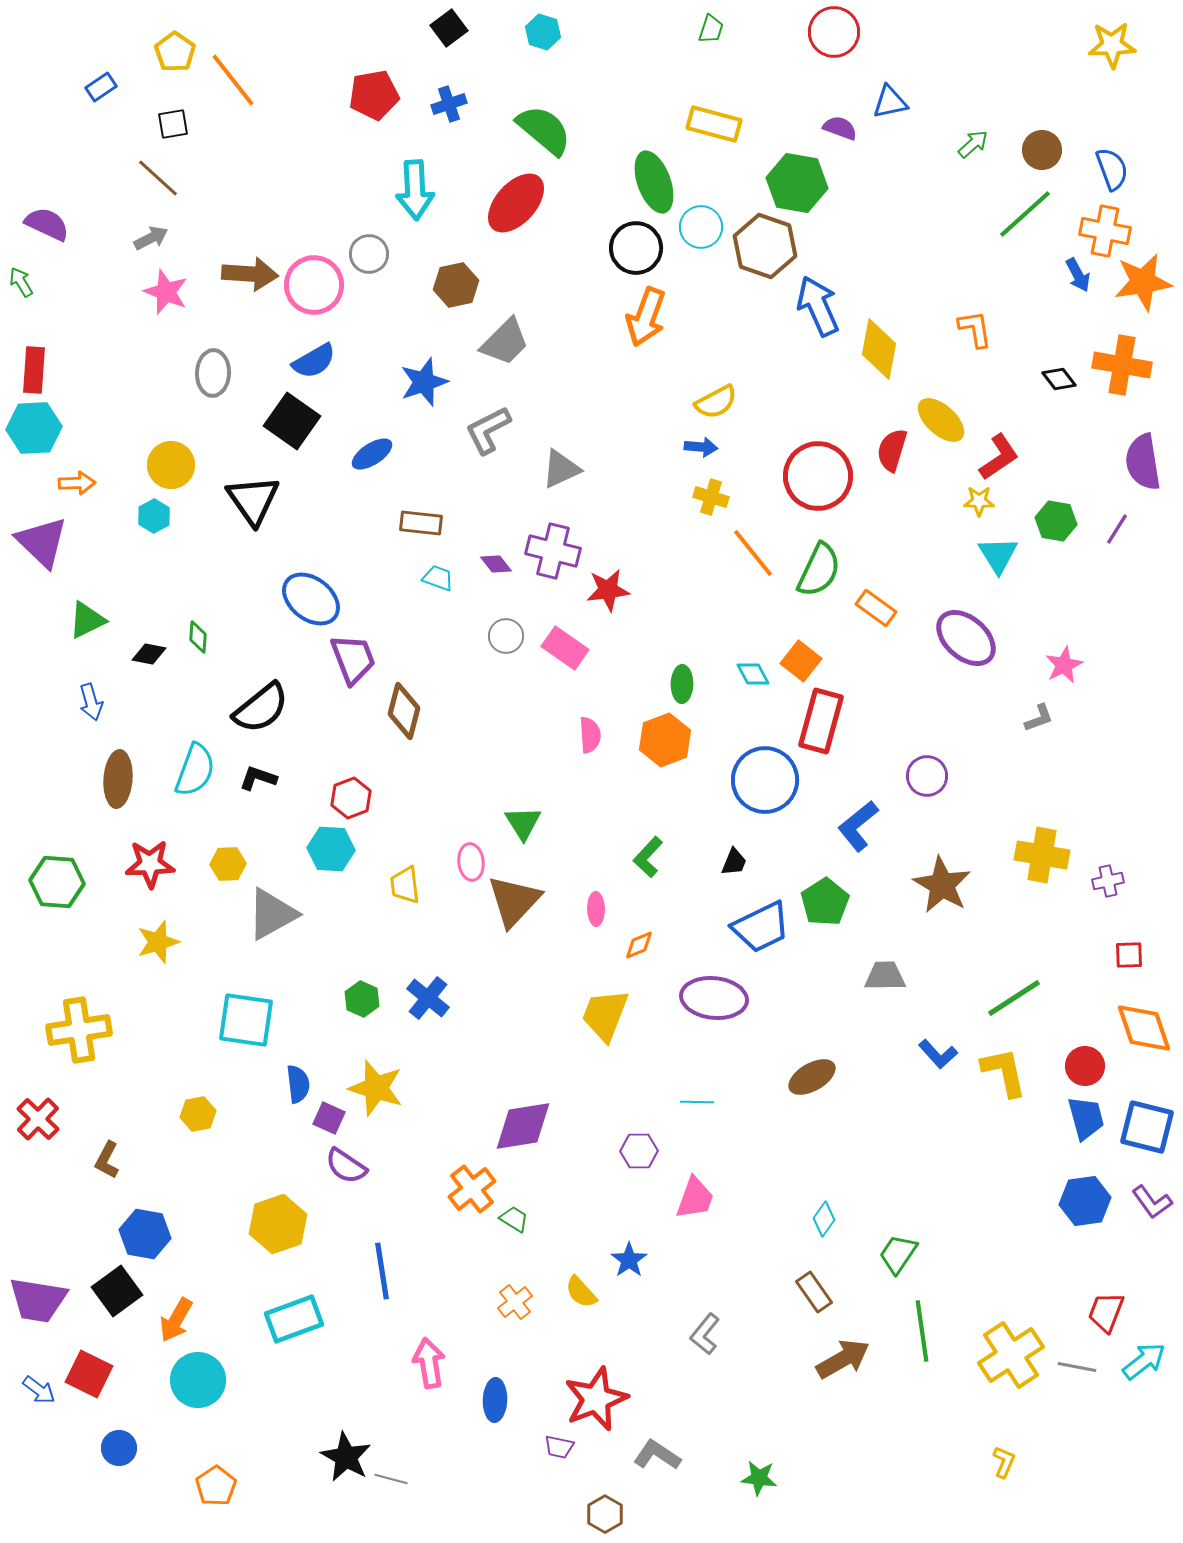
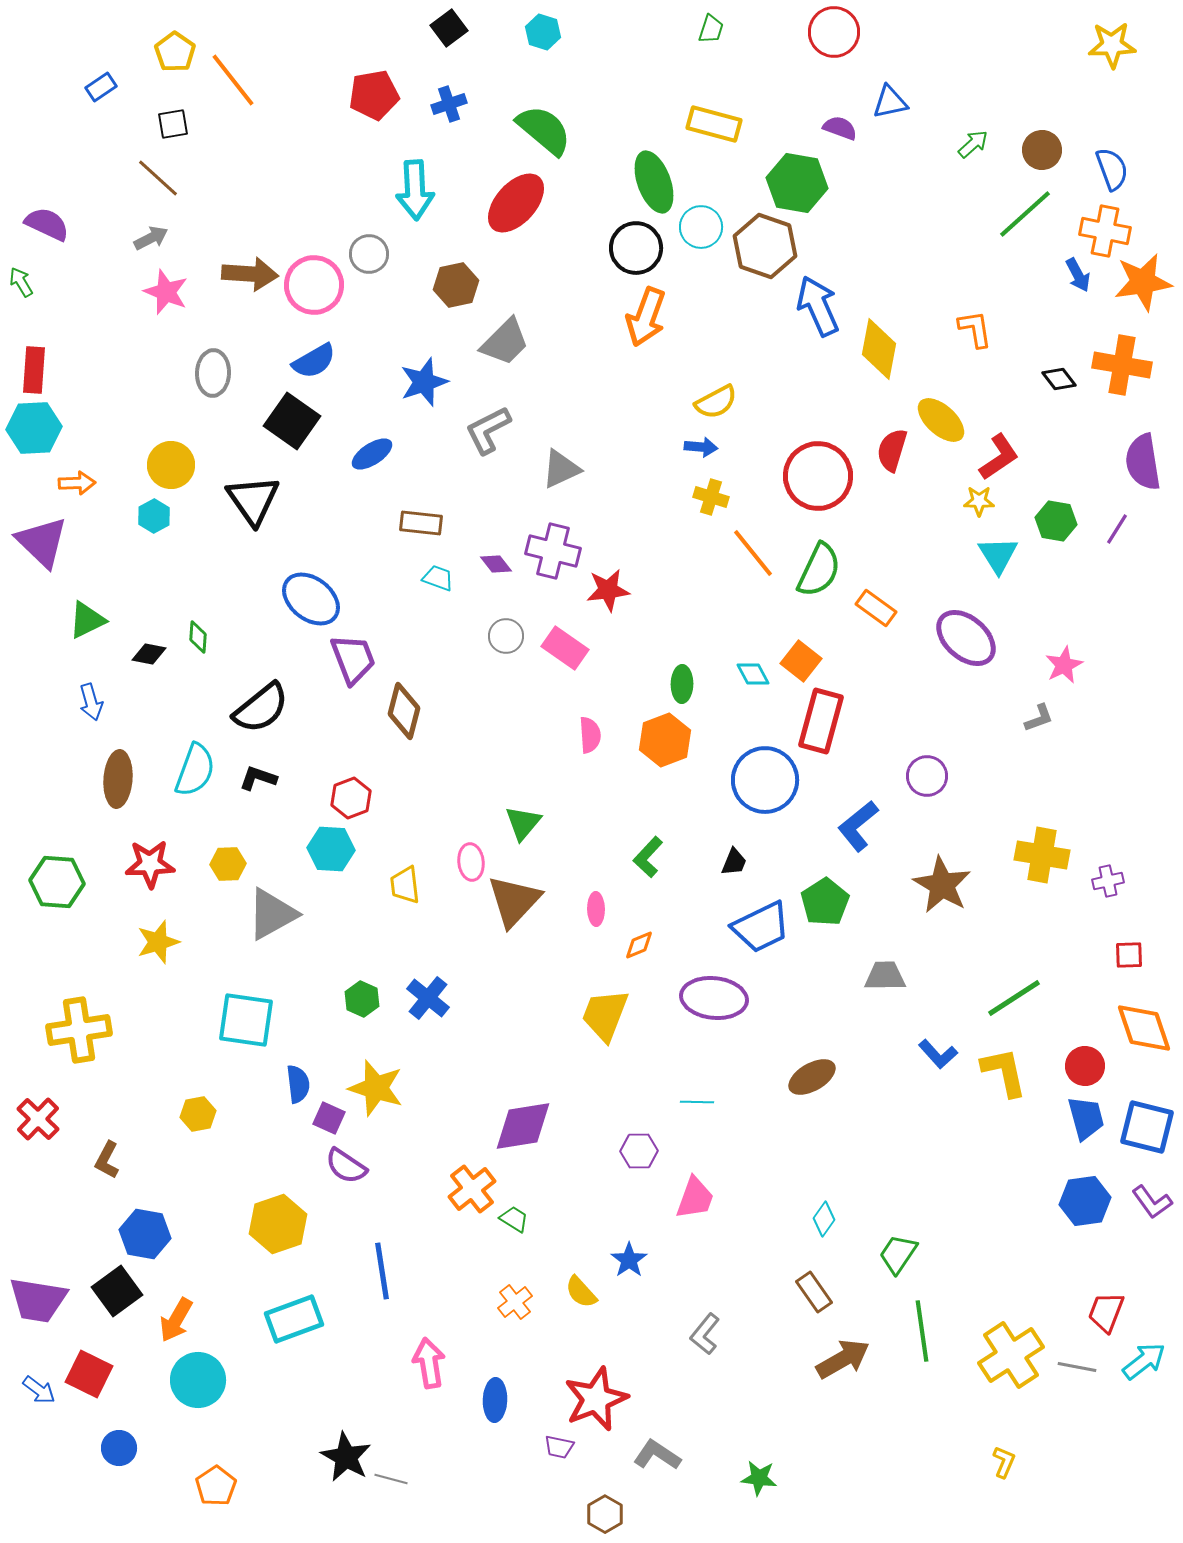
green triangle at (523, 823): rotated 12 degrees clockwise
